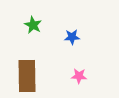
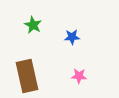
brown rectangle: rotated 12 degrees counterclockwise
